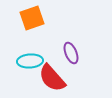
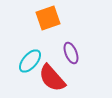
orange square: moved 16 px right
cyan ellipse: rotated 45 degrees counterclockwise
